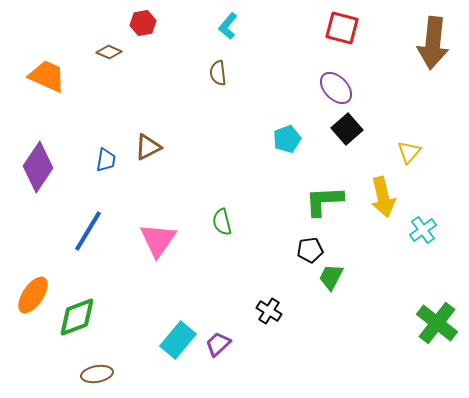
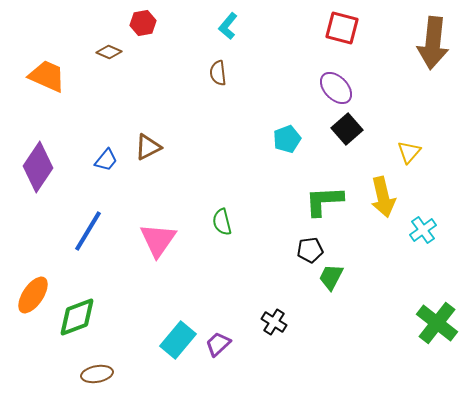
blue trapezoid: rotated 30 degrees clockwise
black cross: moved 5 px right, 11 px down
